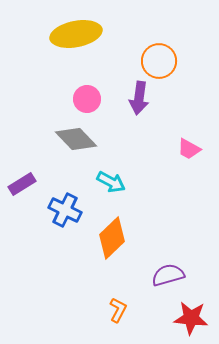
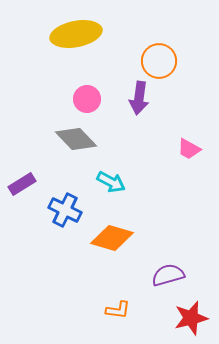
orange diamond: rotated 60 degrees clockwise
orange L-shape: rotated 70 degrees clockwise
red star: rotated 20 degrees counterclockwise
